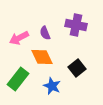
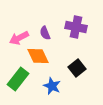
purple cross: moved 2 px down
orange diamond: moved 4 px left, 1 px up
